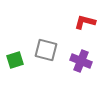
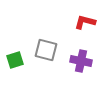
purple cross: rotated 10 degrees counterclockwise
